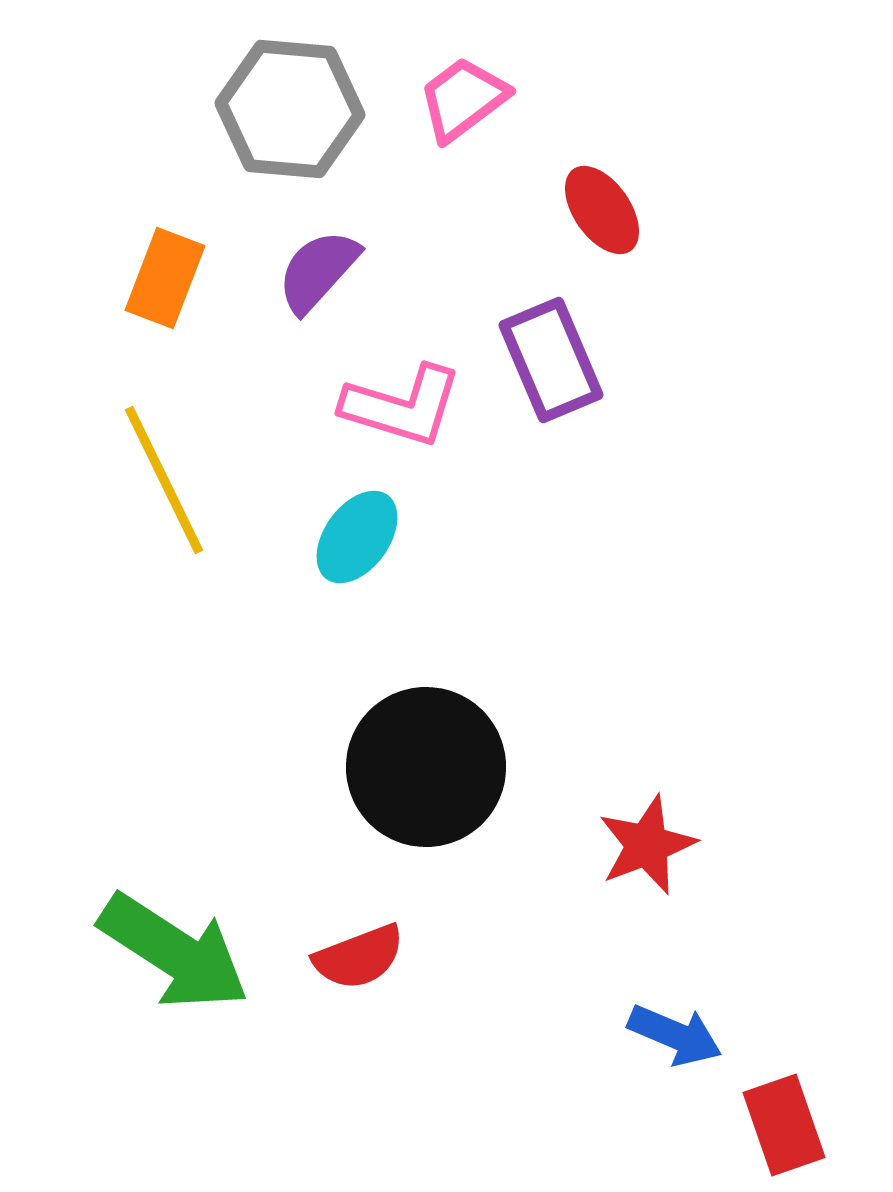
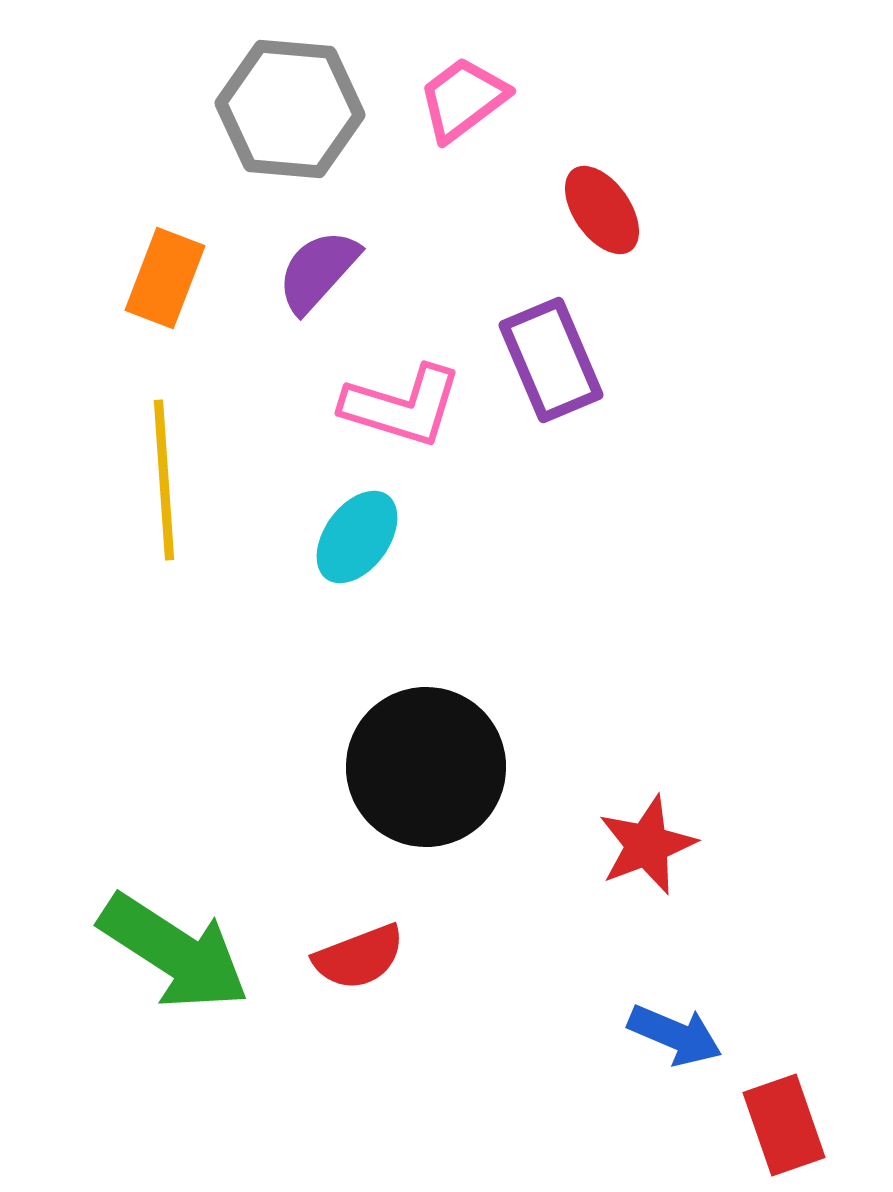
yellow line: rotated 22 degrees clockwise
